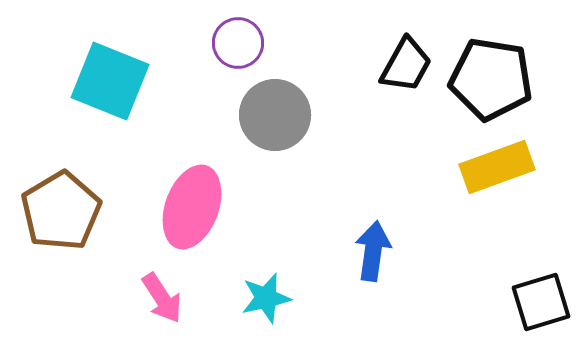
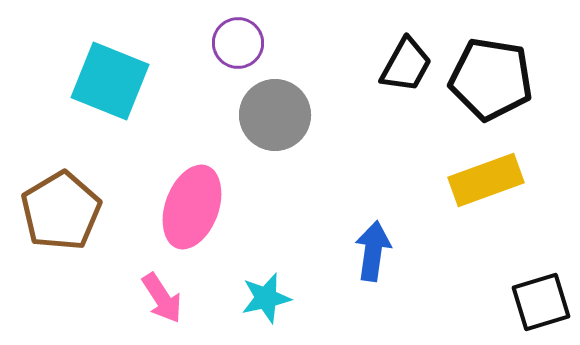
yellow rectangle: moved 11 px left, 13 px down
